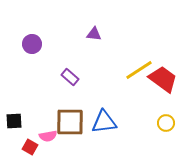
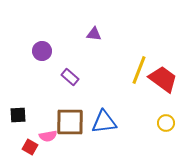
purple circle: moved 10 px right, 7 px down
yellow line: rotated 36 degrees counterclockwise
black square: moved 4 px right, 6 px up
